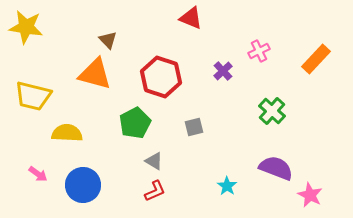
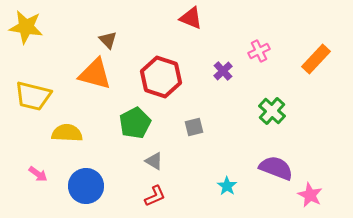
blue circle: moved 3 px right, 1 px down
red L-shape: moved 5 px down
